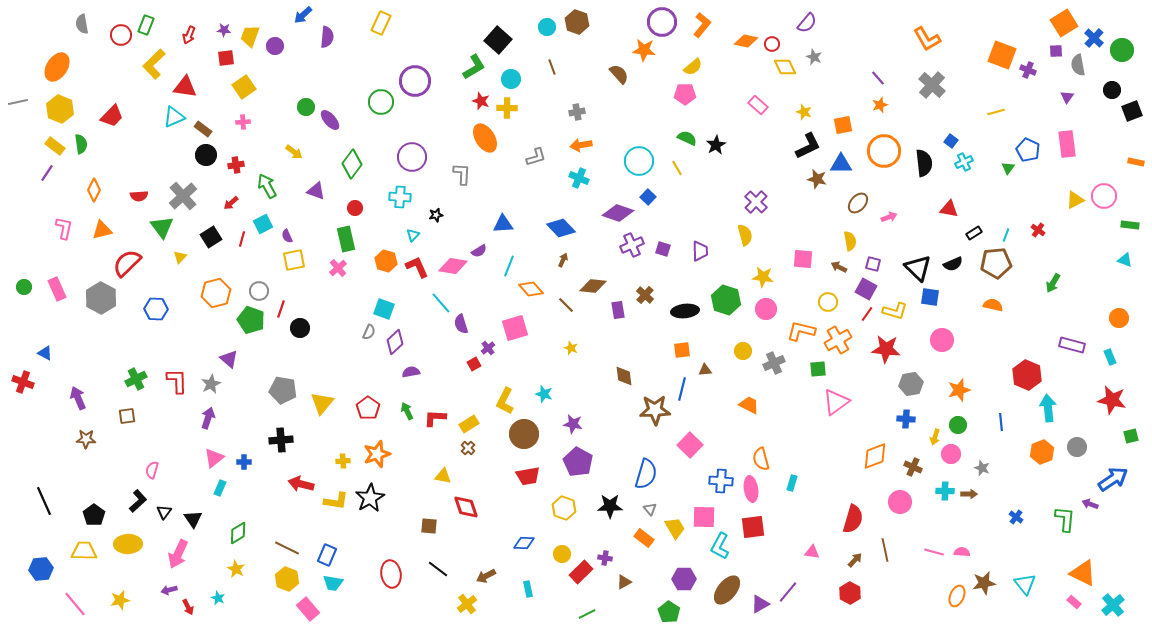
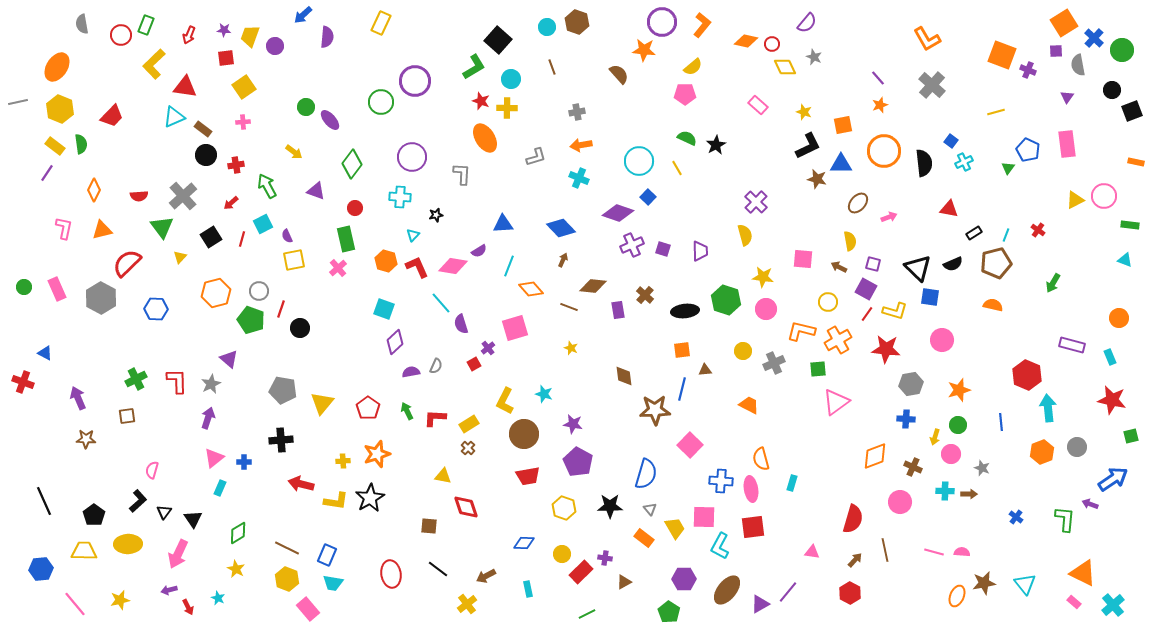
brown pentagon at (996, 263): rotated 8 degrees counterclockwise
brown line at (566, 305): moved 3 px right, 2 px down; rotated 24 degrees counterclockwise
gray semicircle at (369, 332): moved 67 px right, 34 px down
